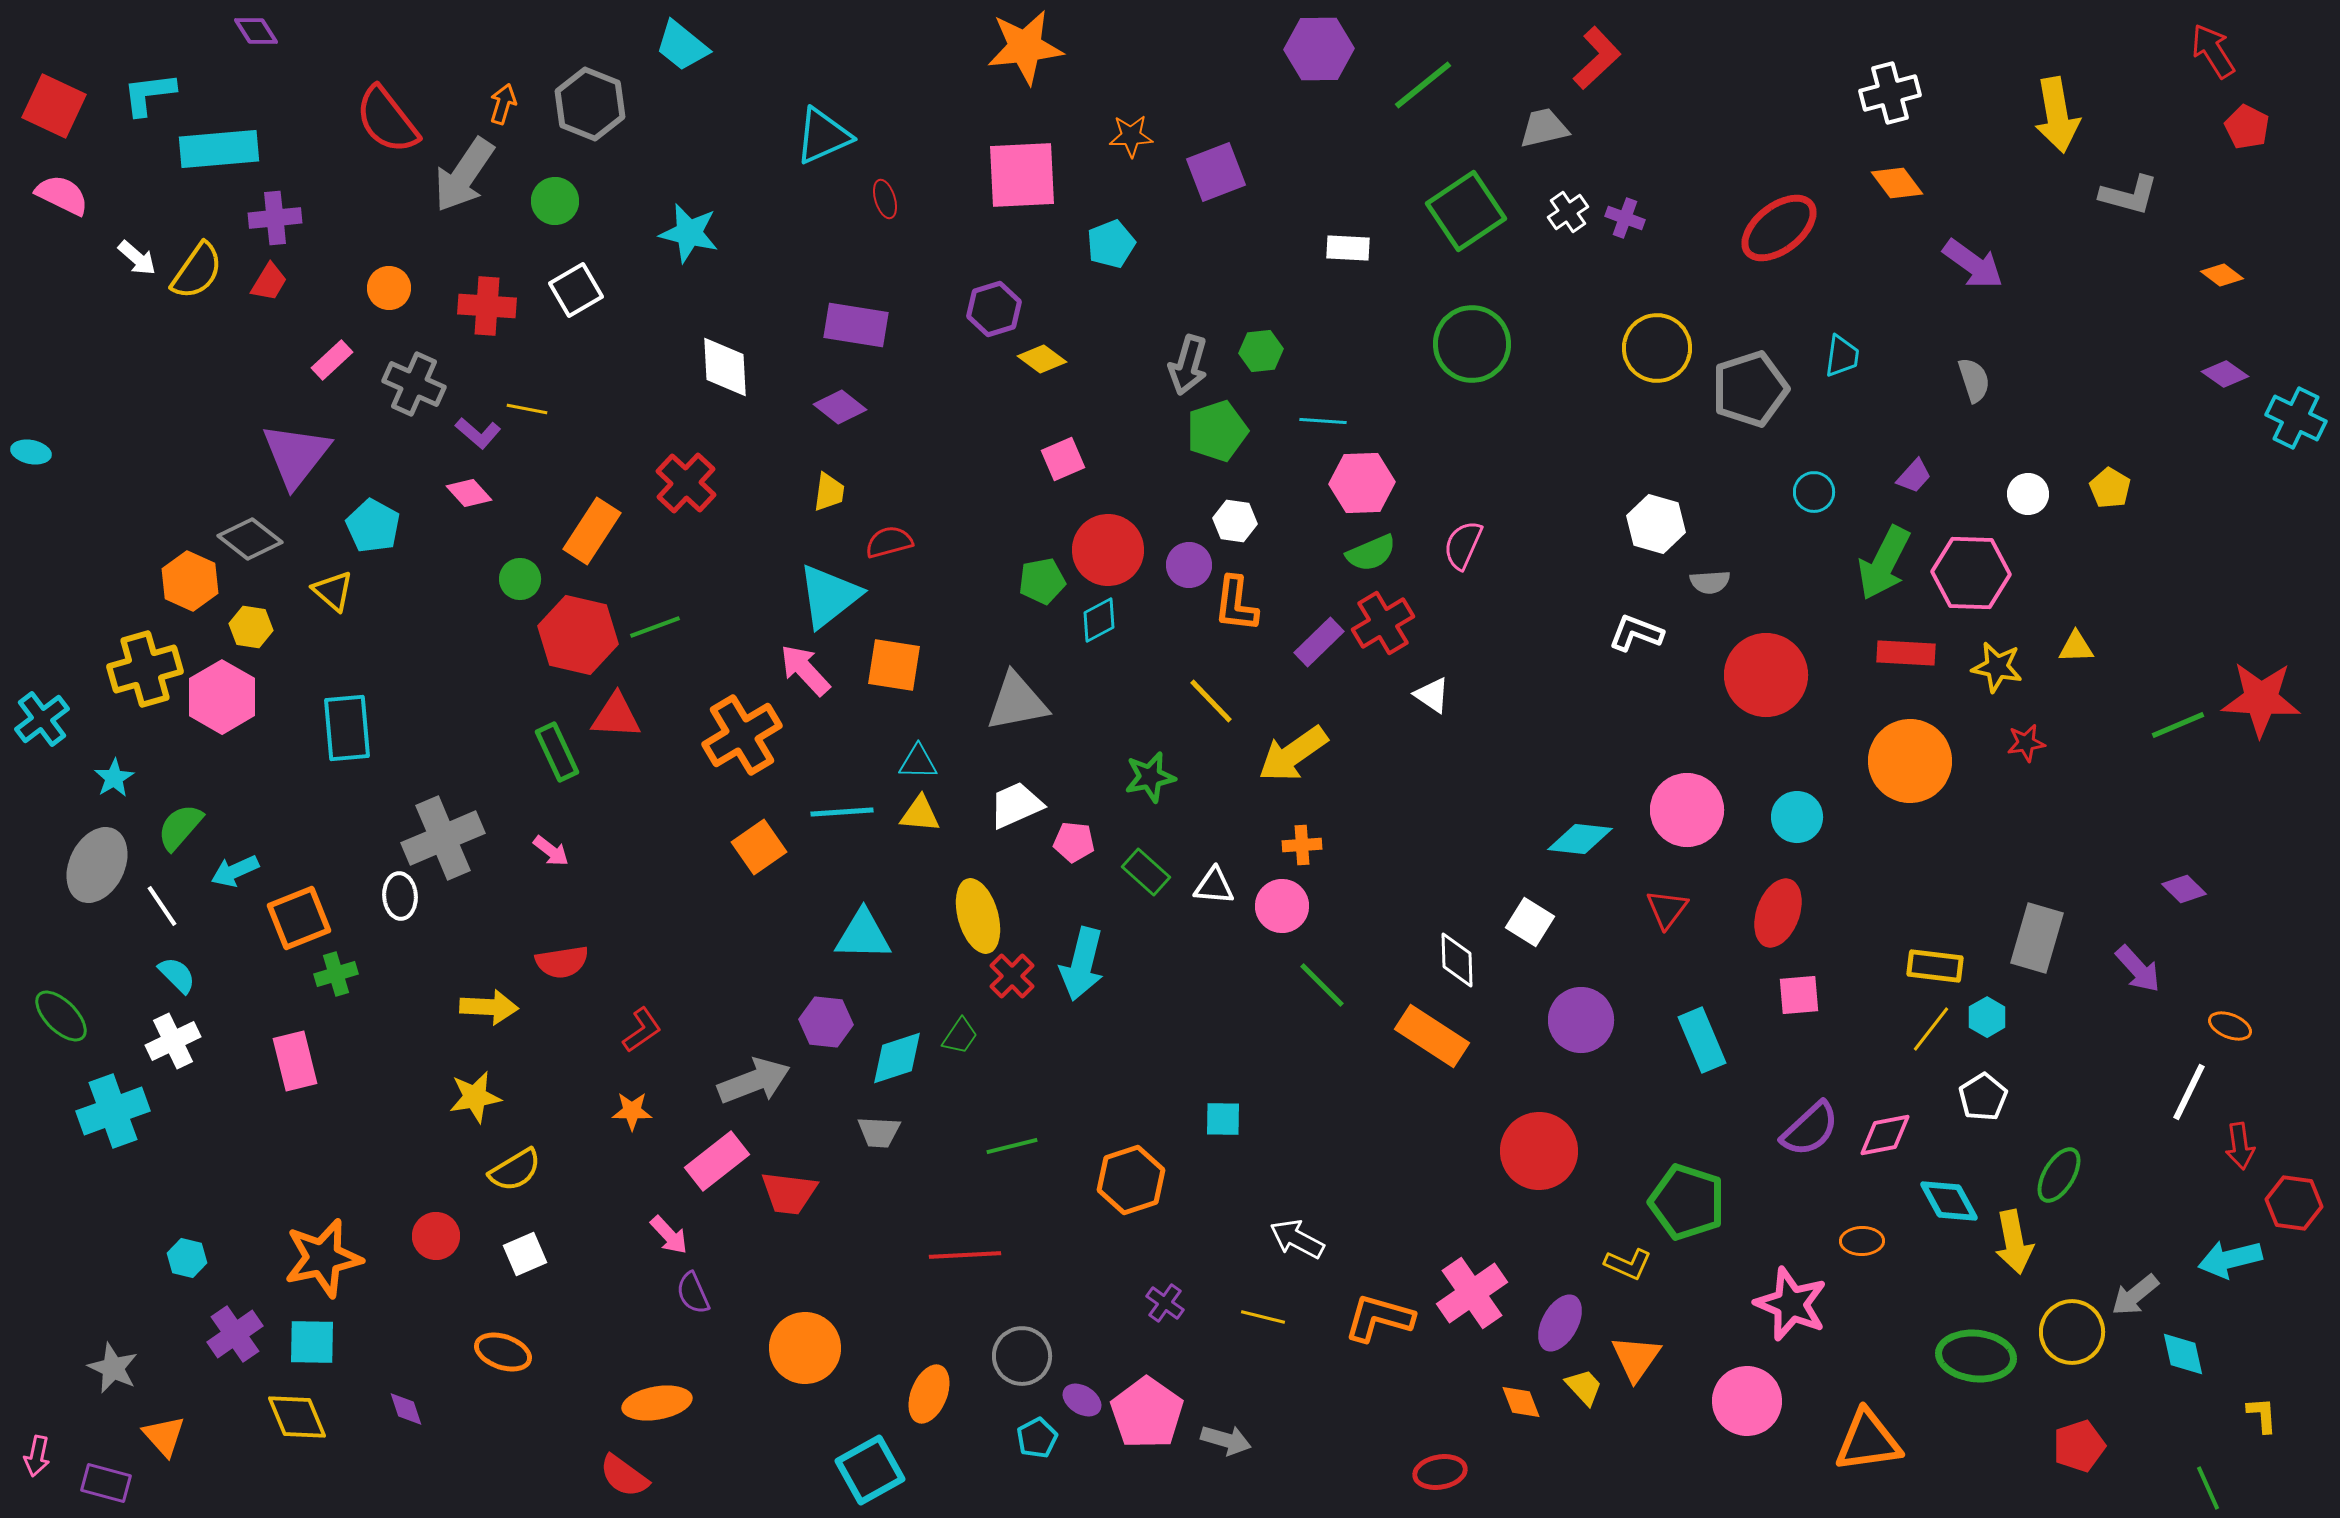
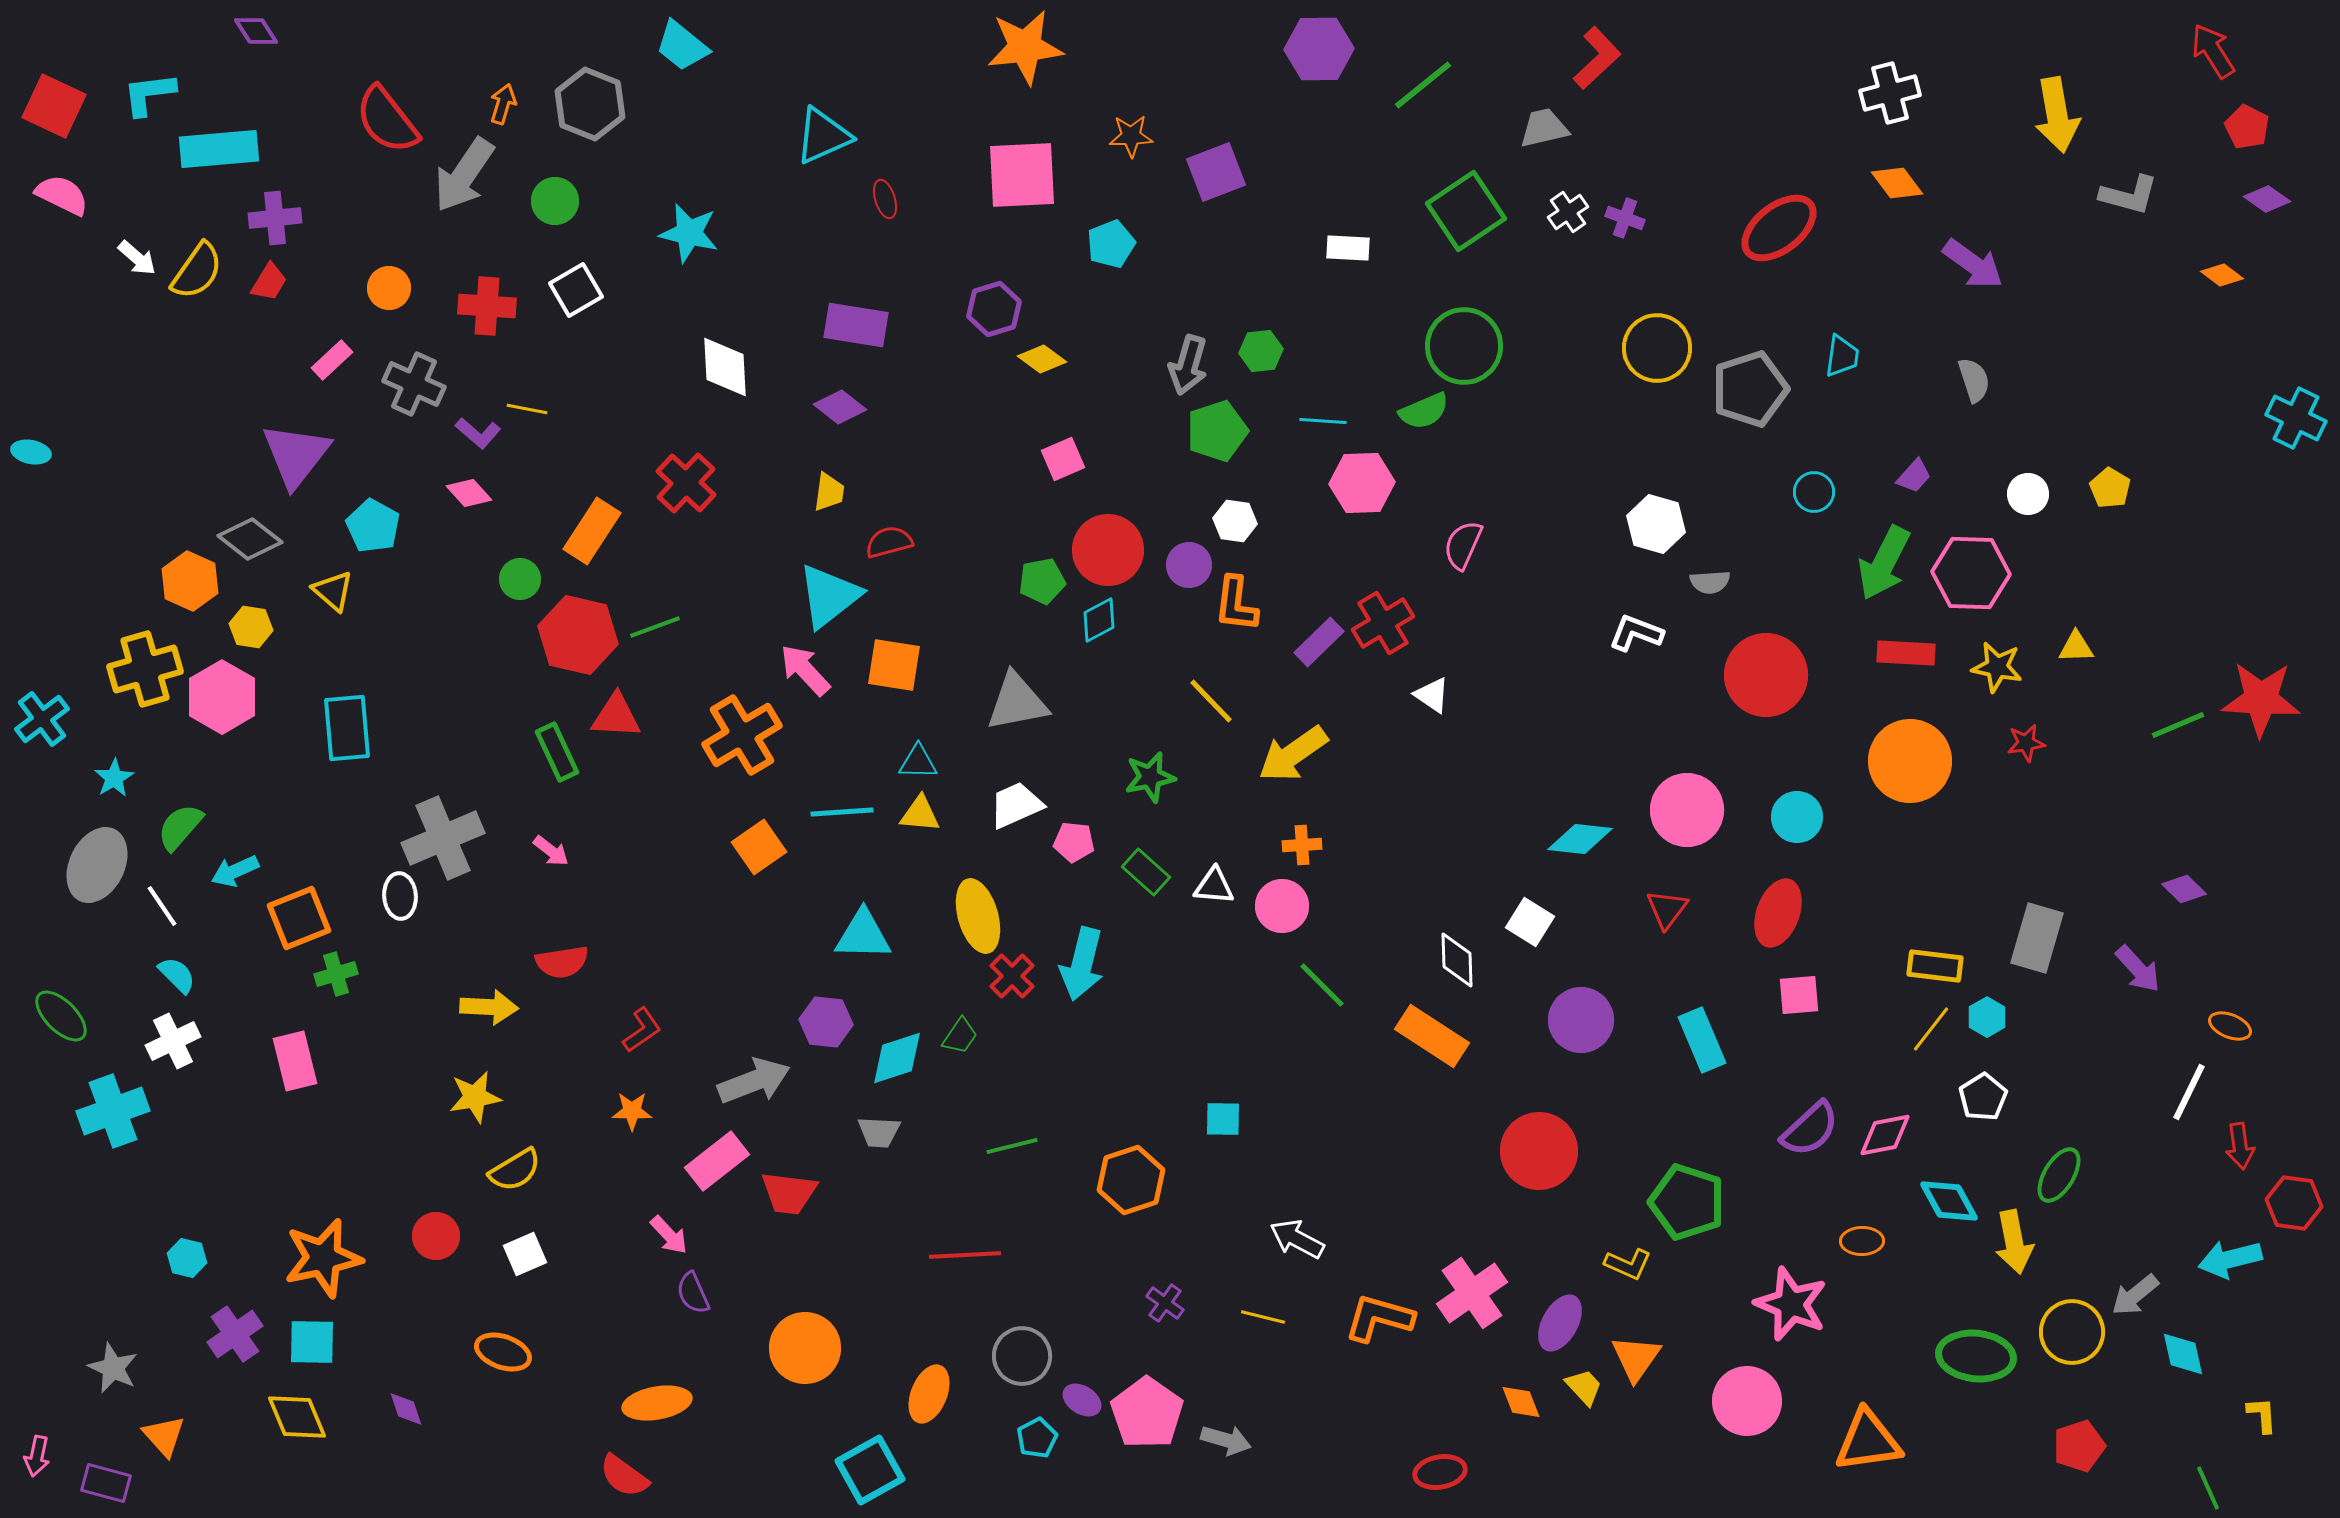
green circle at (1472, 344): moved 8 px left, 2 px down
purple diamond at (2225, 374): moved 42 px right, 175 px up
green semicircle at (1371, 553): moved 53 px right, 142 px up
